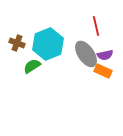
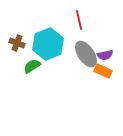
red line: moved 17 px left, 6 px up
